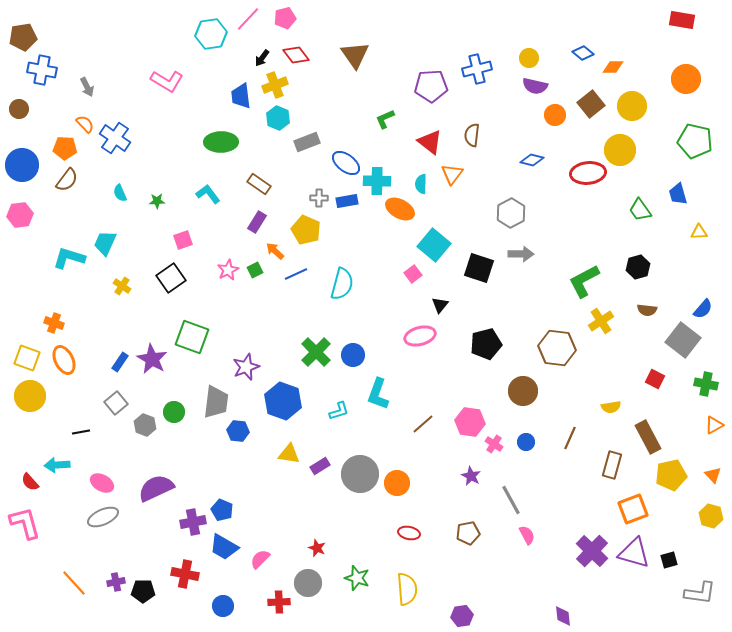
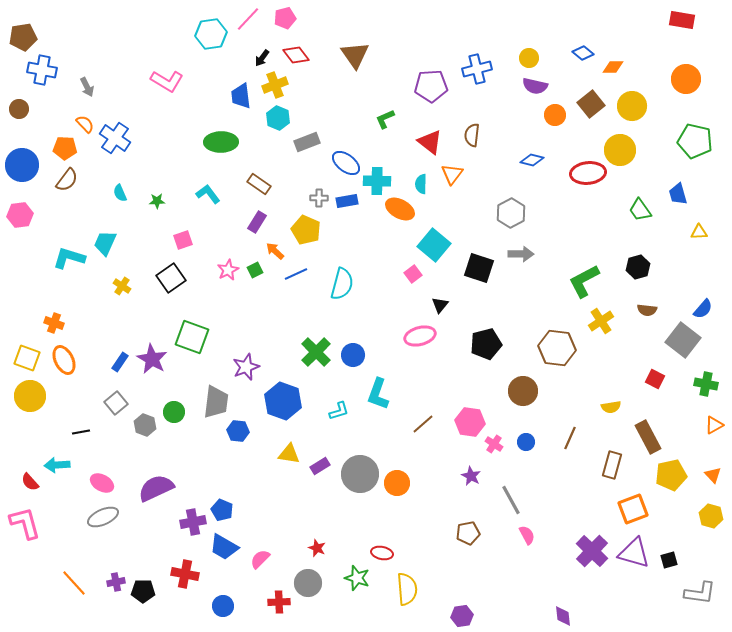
red ellipse at (409, 533): moved 27 px left, 20 px down
